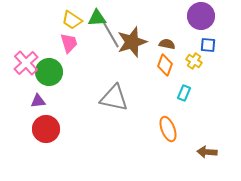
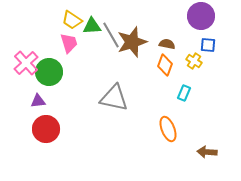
green triangle: moved 5 px left, 8 px down
